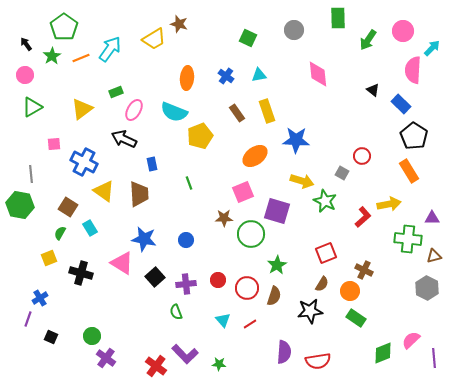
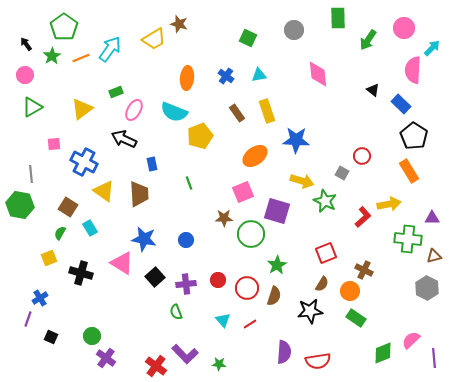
pink circle at (403, 31): moved 1 px right, 3 px up
